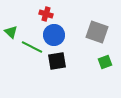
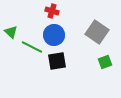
red cross: moved 6 px right, 3 px up
gray square: rotated 15 degrees clockwise
